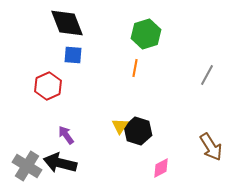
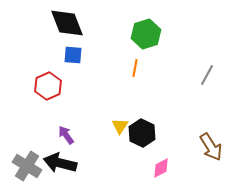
black hexagon: moved 4 px right, 2 px down; rotated 8 degrees clockwise
